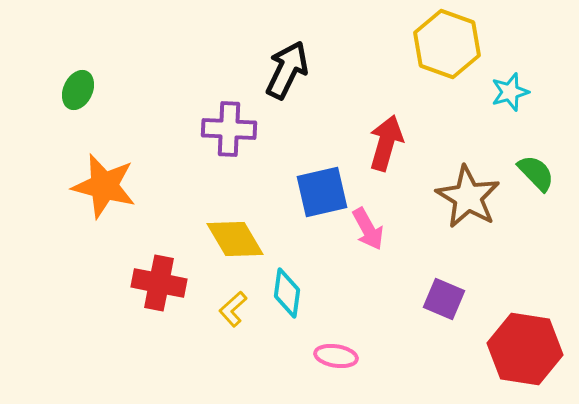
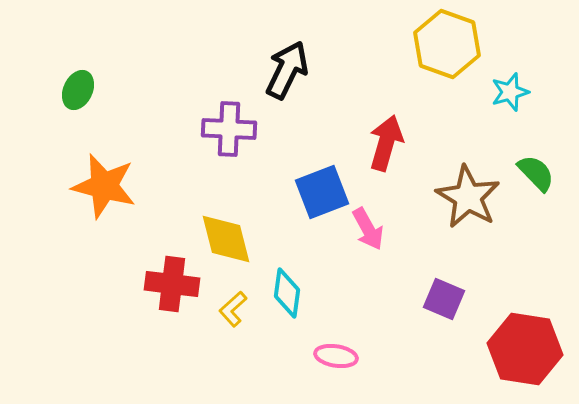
blue square: rotated 8 degrees counterclockwise
yellow diamond: moved 9 px left; rotated 16 degrees clockwise
red cross: moved 13 px right, 1 px down; rotated 4 degrees counterclockwise
